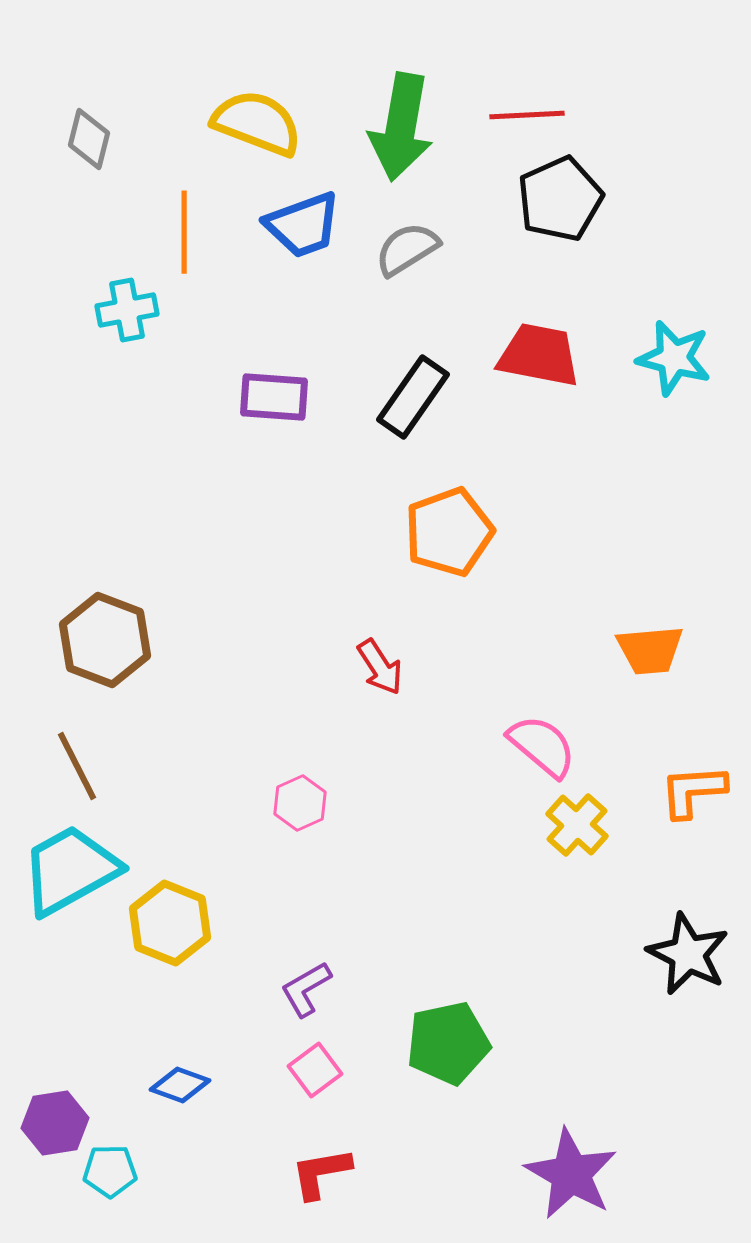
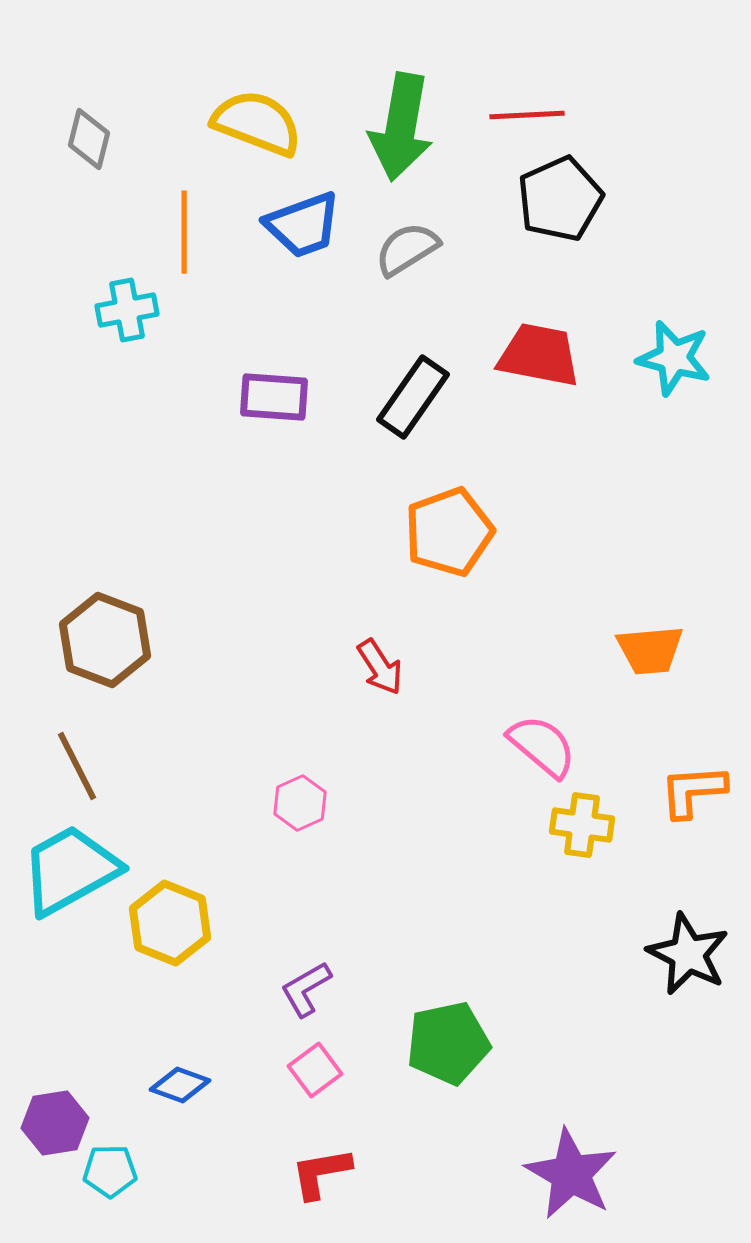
yellow cross: moved 5 px right; rotated 34 degrees counterclockwise
